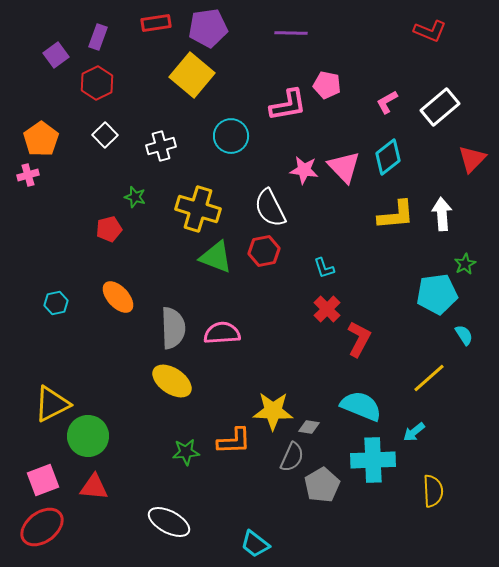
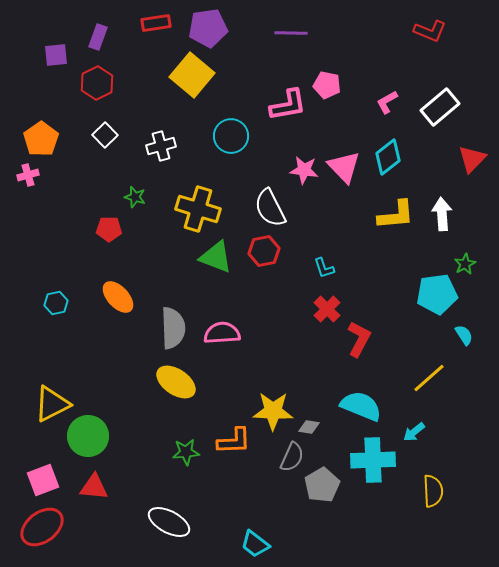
purple square at (56, 55): rotated 30 degrees clockwise
red pentagon at (109, 229): rotated 15 degrees clockwise
yellow ellipse at (172, 381): moved 4 px right, 1 px down
